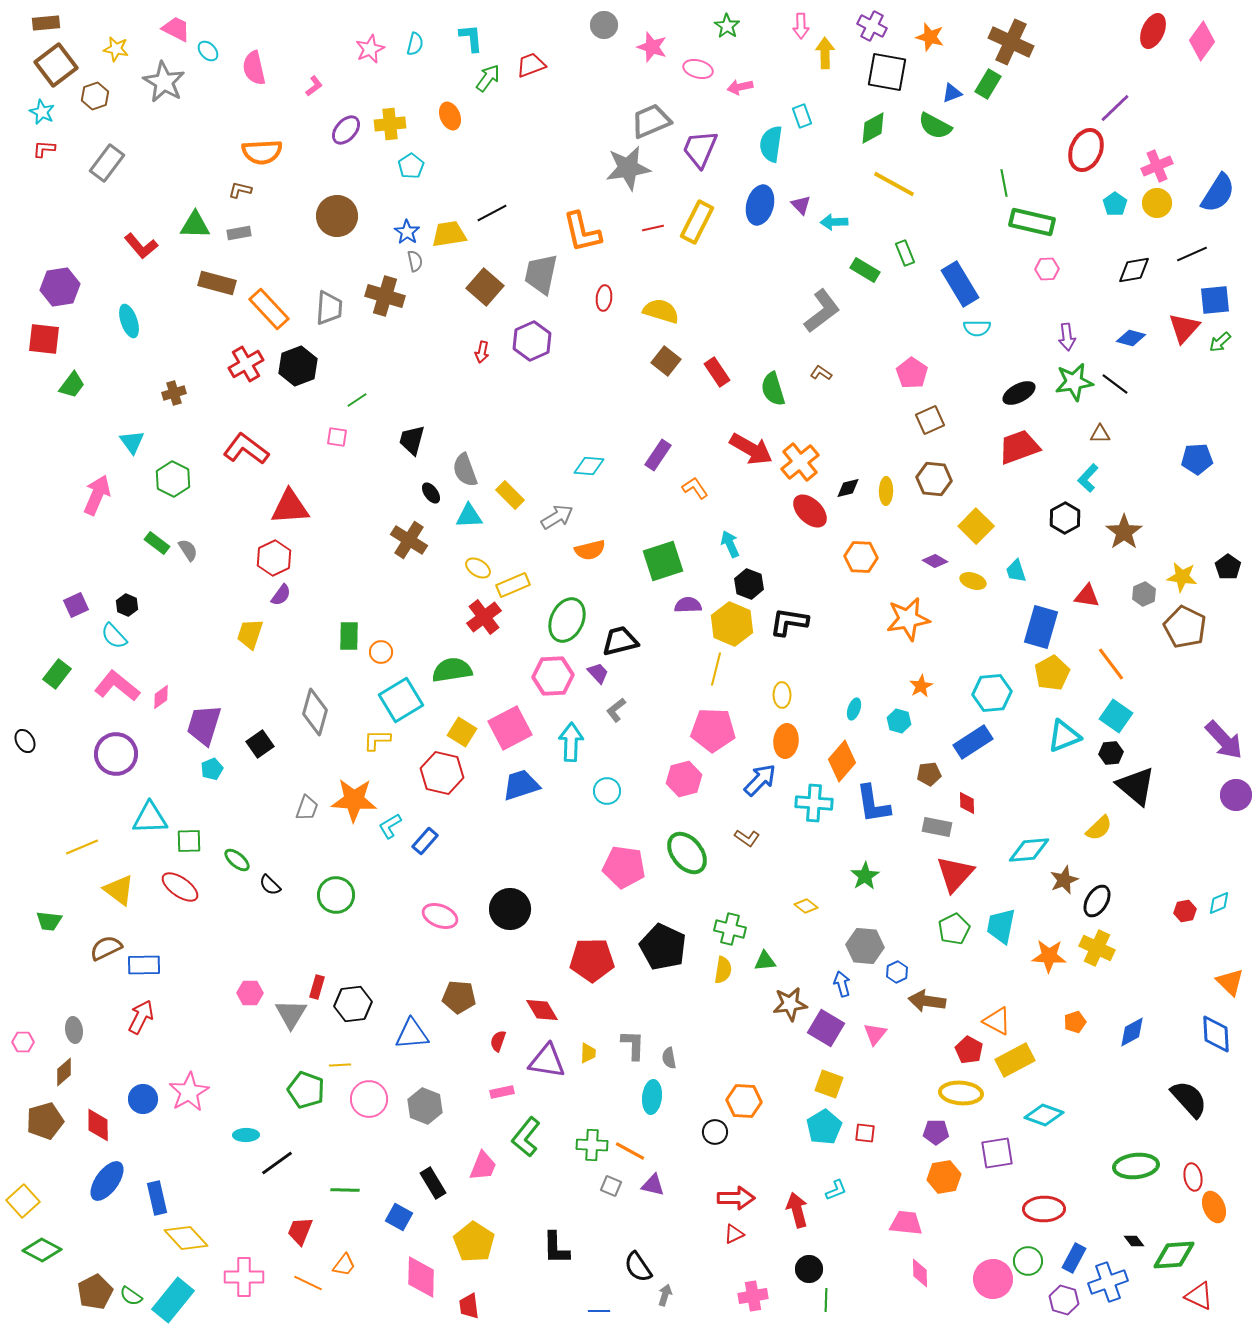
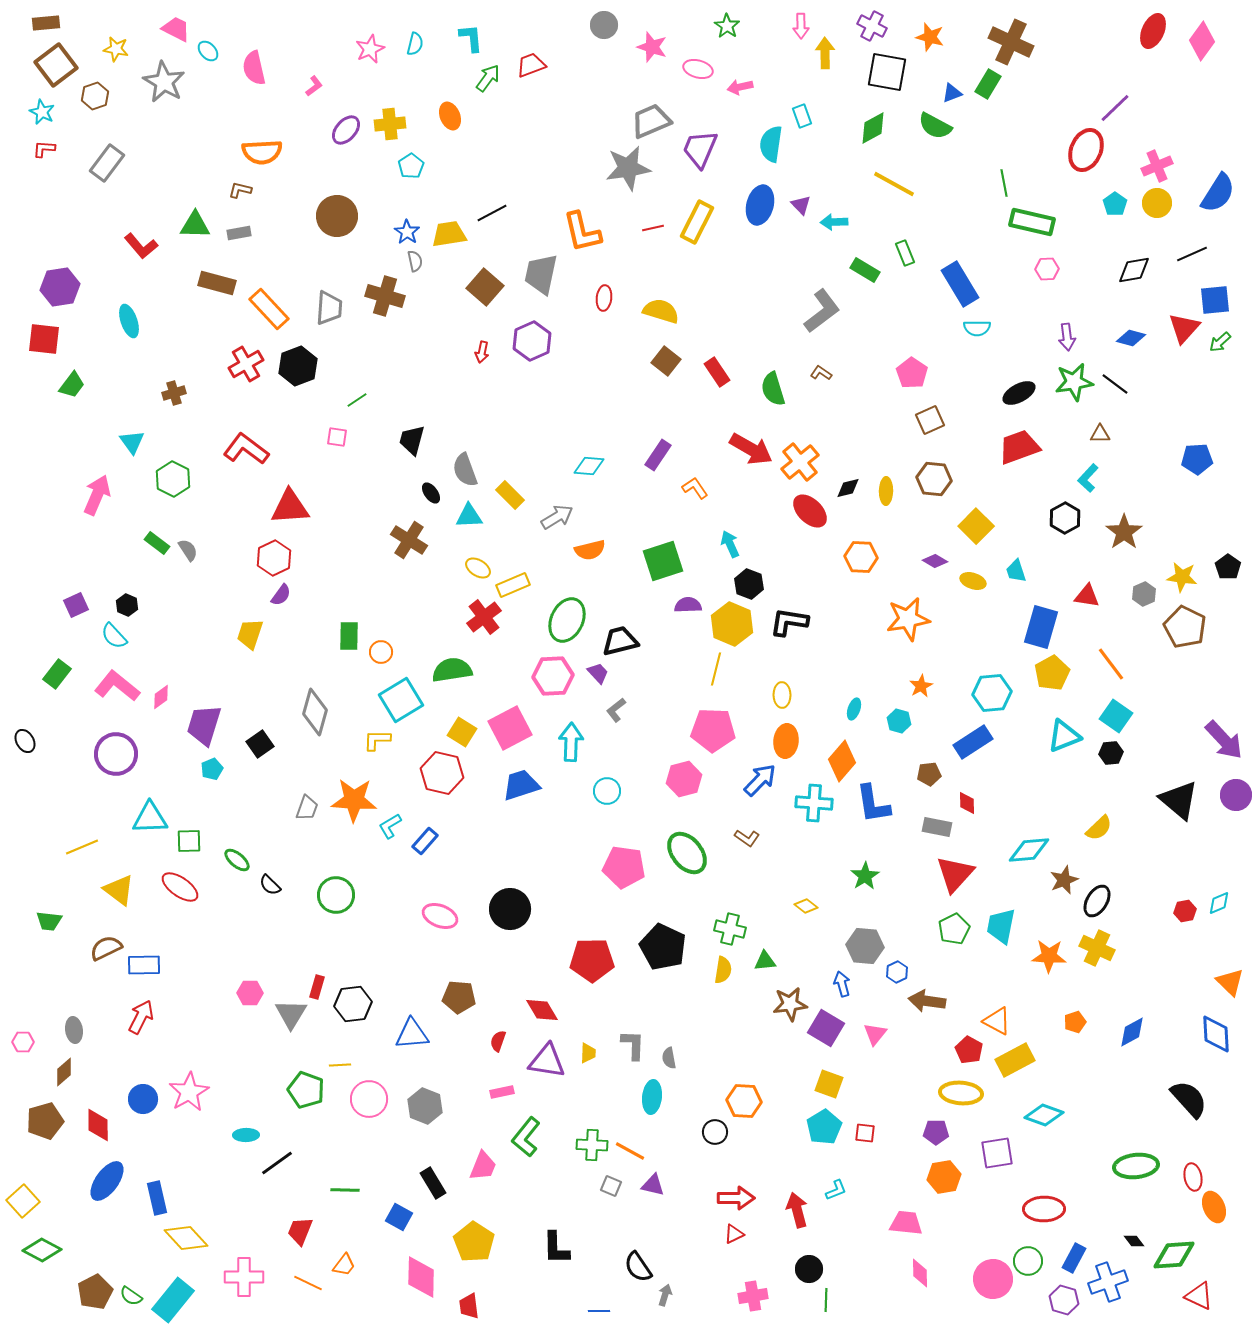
black triangle at (1136, 786): moved 43 px right, 14 px down
